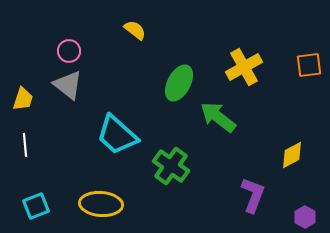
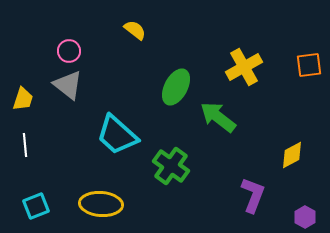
green ellipse: moved 3 px left, 4 px down
